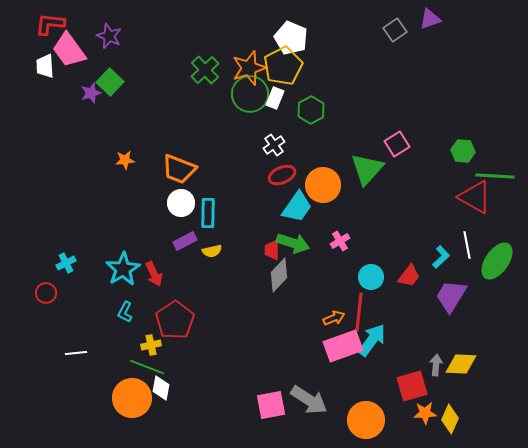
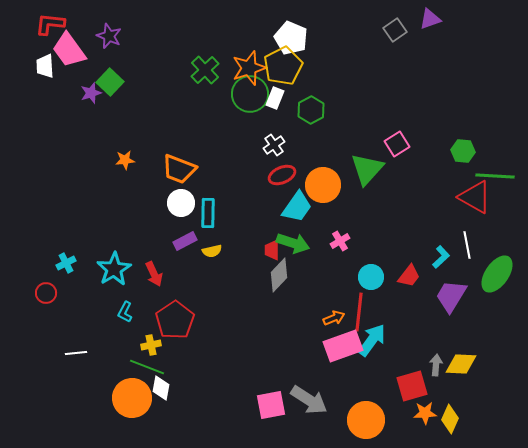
green ellipse at (497, 261): moved 13 px down
cyan star at (123, 269): moved 9 px left
